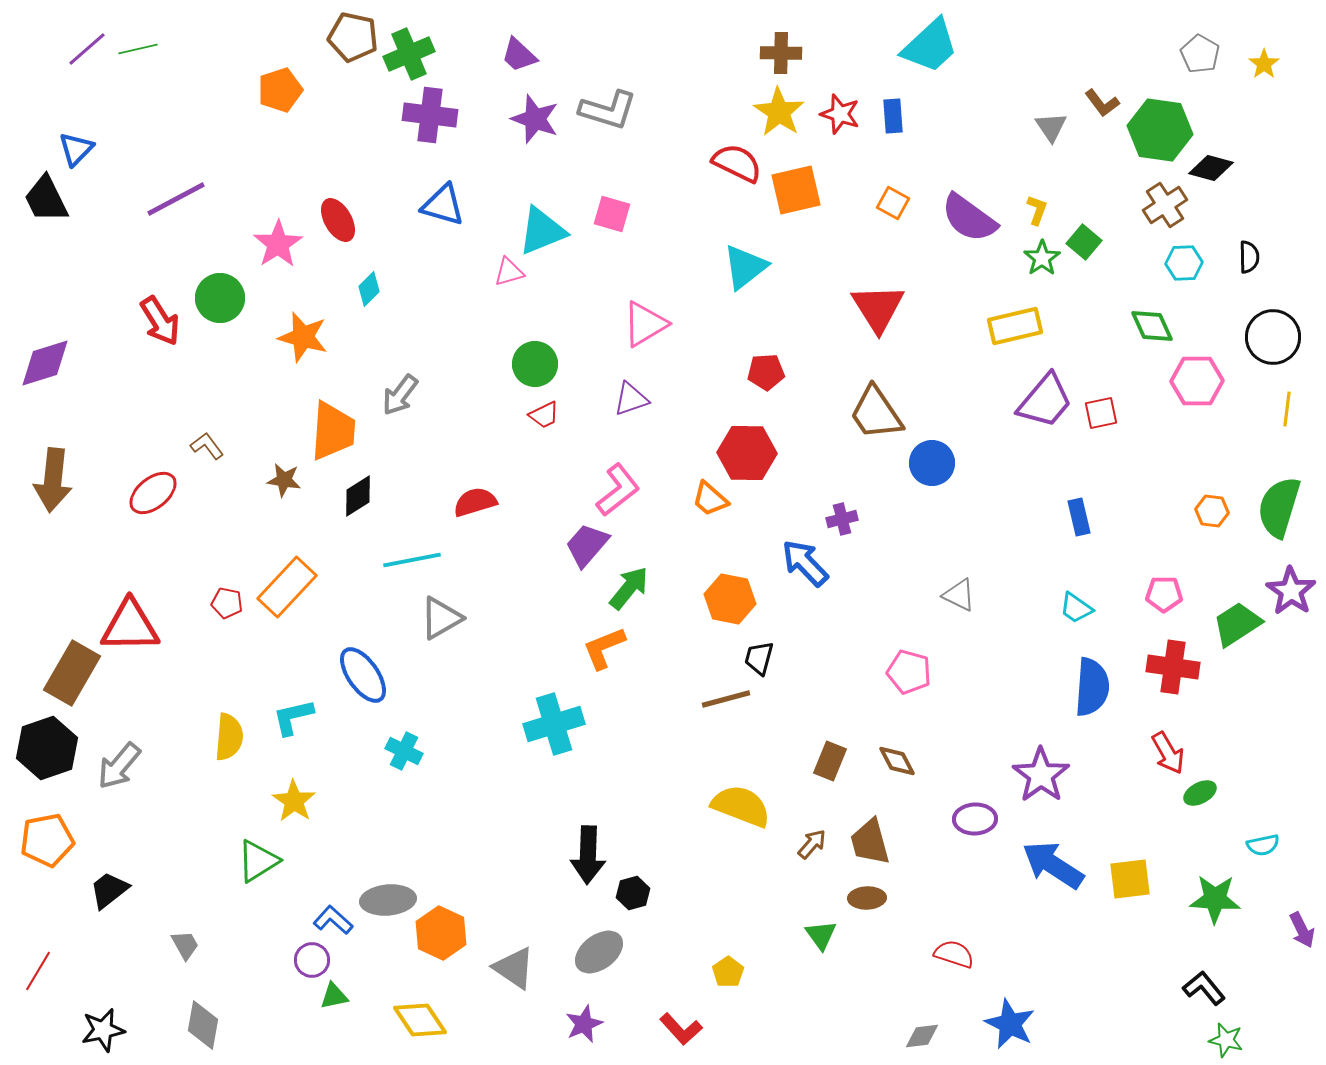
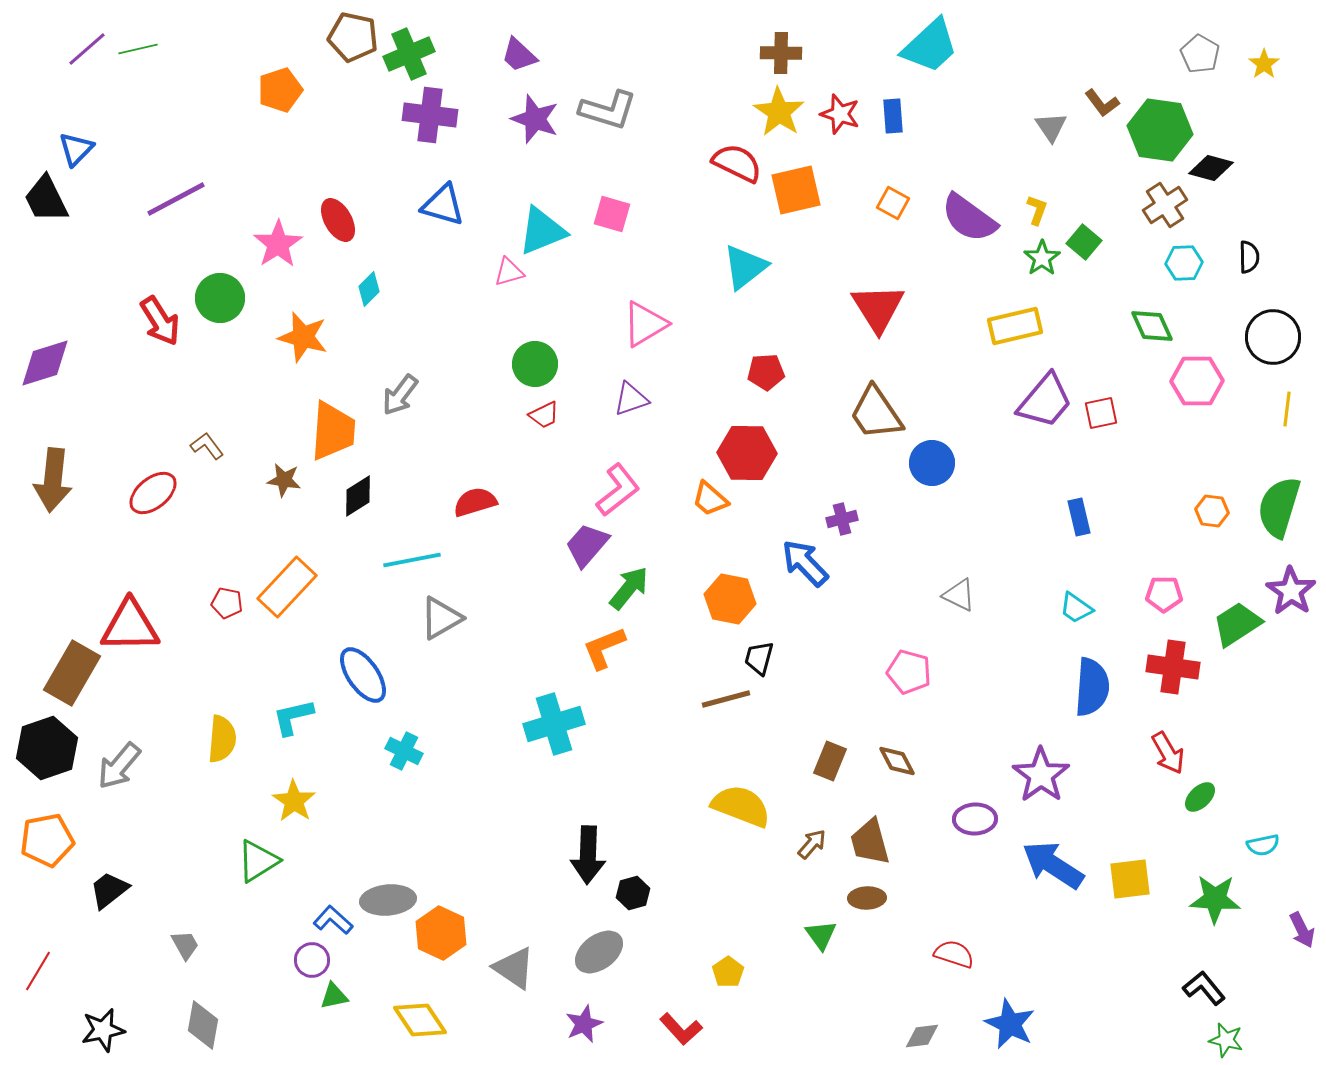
yellow semicircle at (229, 737): moved 7 px left, 2 px down
green ellipse at (1200, 793): moved 4 px down; rotated 16 degrees counterclockwise
